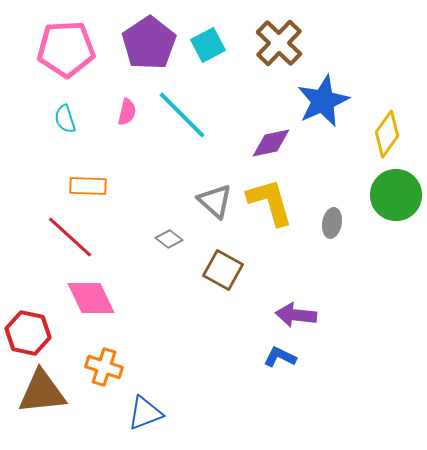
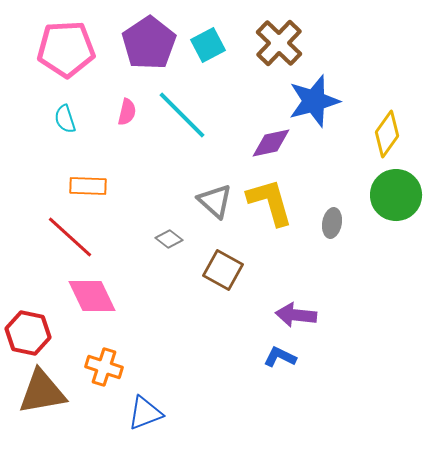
blue star: moved 9 px left; rotated 8 degrees clockwise
pink diamond: moved 1 px right, 2 px up
brown triangle: rotated 4 degrees counterclockwise
